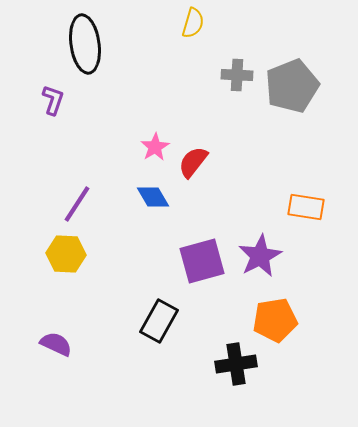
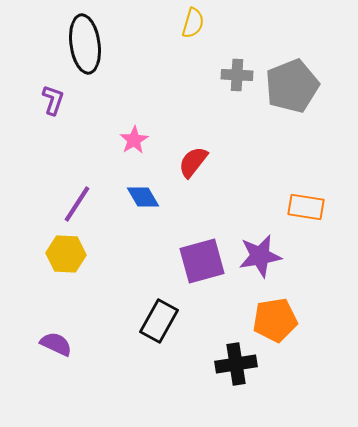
pink star: moved 21 px left, 7 px up
blue diamond: moved 10 px left
purple star: rotated 18 degrees clockwise
